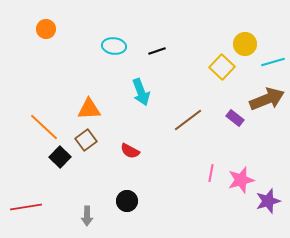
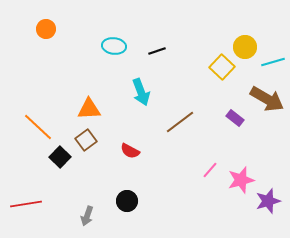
yellow circle: moved 3 px down
brown arrow: rotated 52 degrees clockwise
brown line: moved 8 px left, 2 px down
orange line: moved 6 px left
pink line: moved 1 px left, 3 px up; rotated 30 degrees clockwise
red line: moved 3 px up
gray arrow: rotated 18 degrees clockwise
